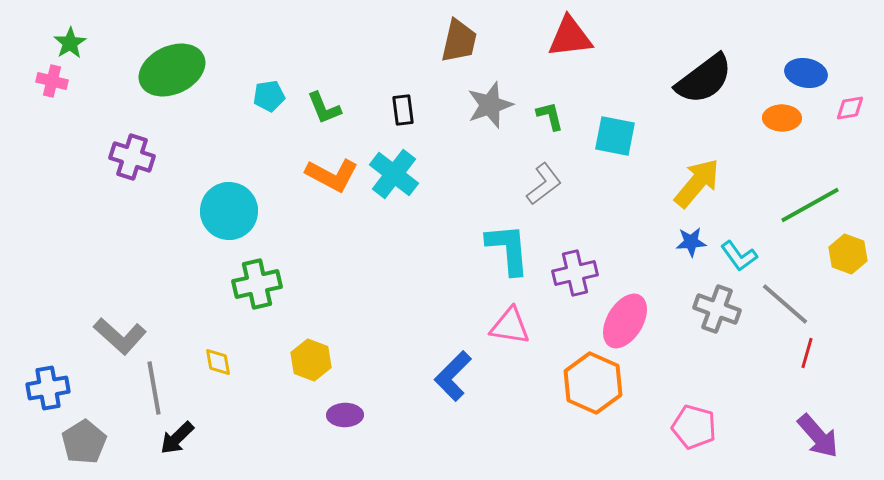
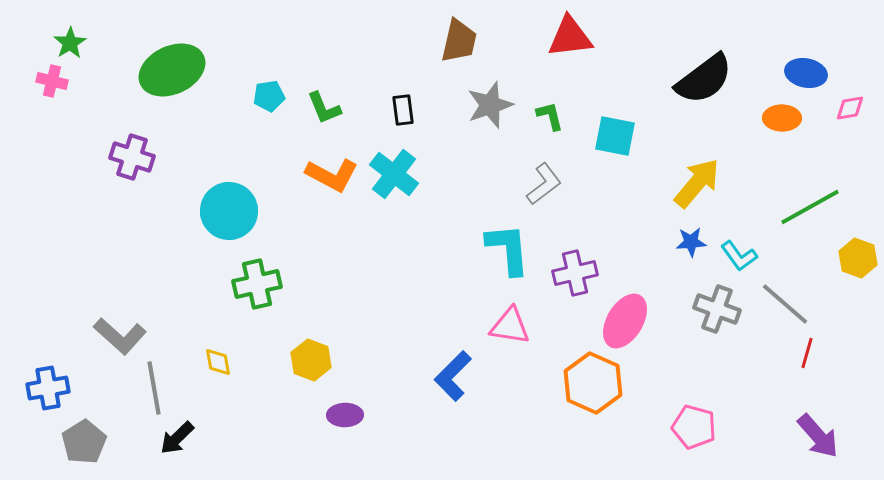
green line at (810, 205): moved 2 px down
yellow hexagon at (848, 254): moved 10 px right, 4 px down
